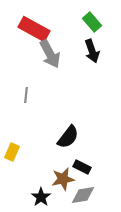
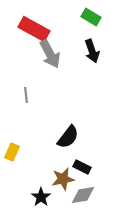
green rectangle: moved 1 px left, 5 px up; rotated 18 degrees counterclockwise
gray line: rotated 14 degrees counterclockwise
